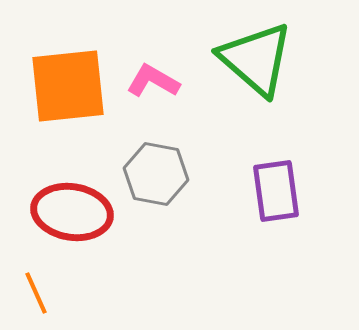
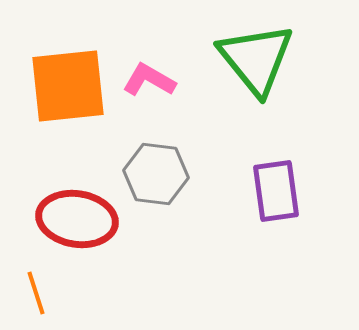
green triangle: rotated 10 degrees clockwise
pink L-shape: moved 4 px left, 1 px up
gray hexagon: rotated 4 degrees counterclockwise
red ellipse: moved 5 px right, 7 px down
orange line: rotated 6 degrees clockwise
